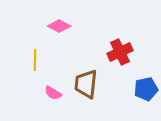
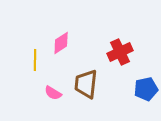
pink diamond: moved 2 px right, 17 px down; rotated 60 degrees counterclockwise
